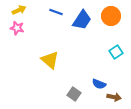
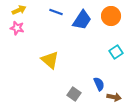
blue semicircle: rotated 136 degrees counterclockwise
